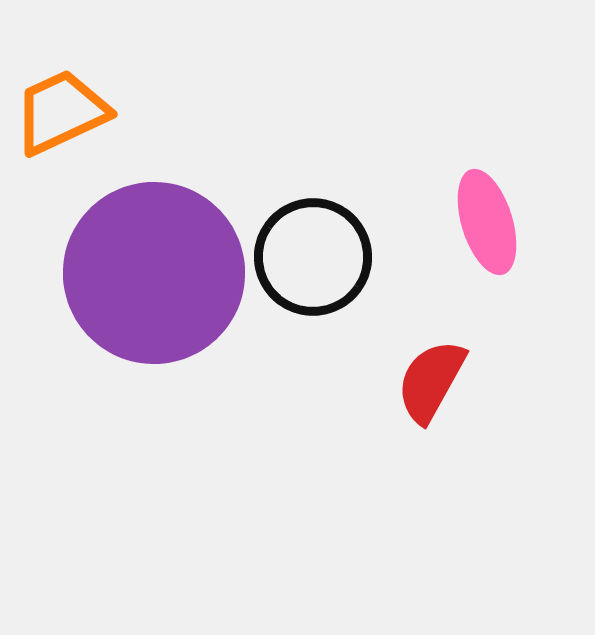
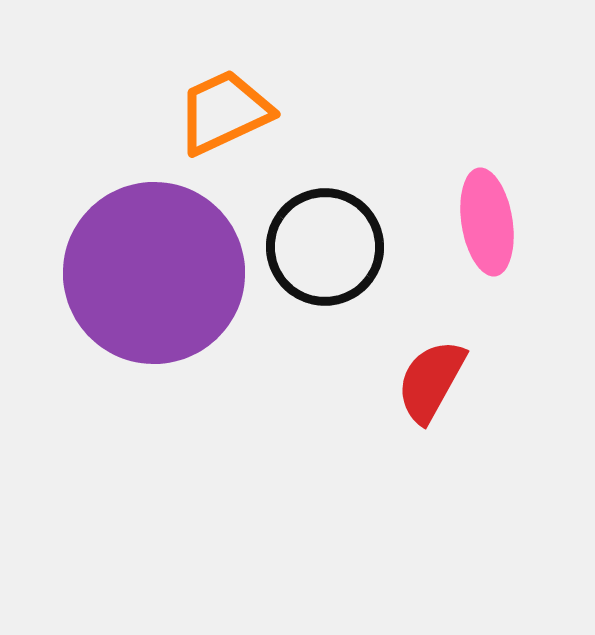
orange trapezoid: moved 163 px right
pink ellipse: rotated 8 degrees clockwise
black circle: moved 12 px right, 10 px up
